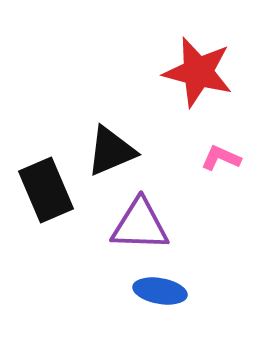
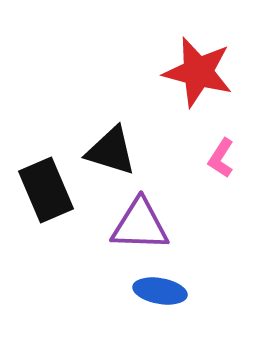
black triangle: rotated 40 degrees clockwise
pink L-shape: rotated 81 degrees counterclockwise
